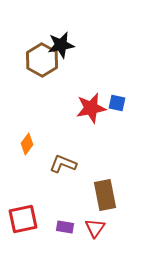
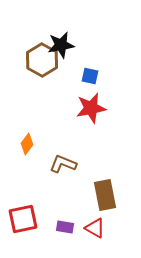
blue square: moved 27 px left, 27 px up
red triangle: rotated 35 degrees counterclockwise
